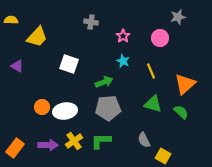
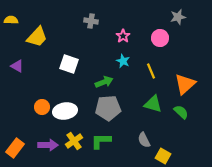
gray cross: moved 1 px up
